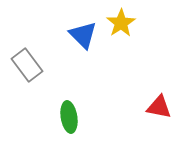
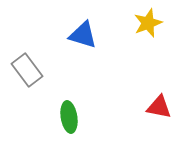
yellow star: moved 27 px right; rotated 12 degrees clockwise
blue triangle: rotated 28 degrees counterclockwise
gray rectangle: moved 5 px down
